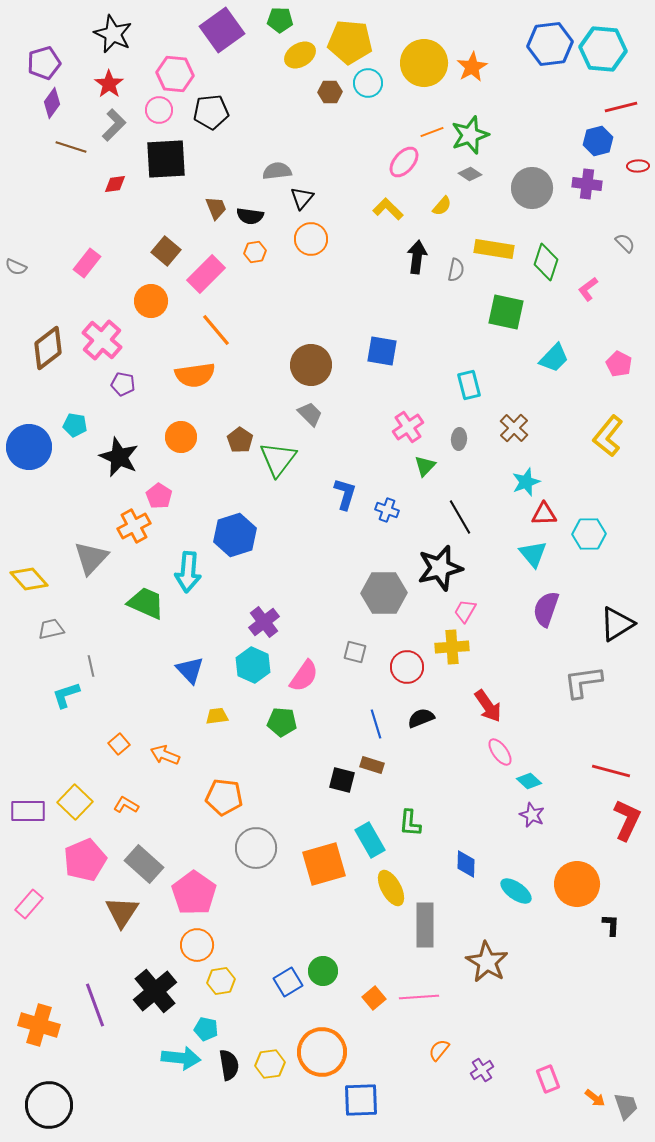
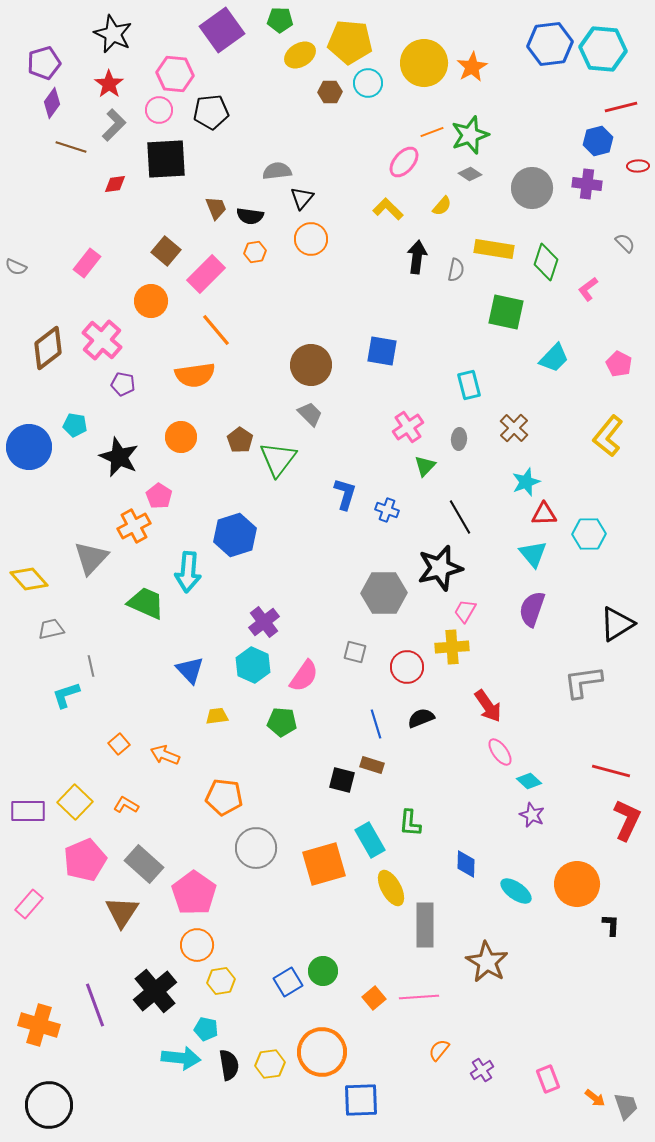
purple semicircle at (546, 609): moved 14 px left
